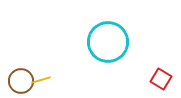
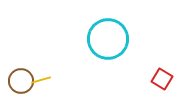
cyan circle: moved 3 px up
red square: moved 1 px right
